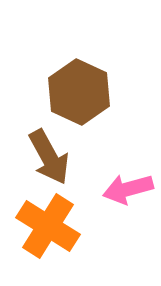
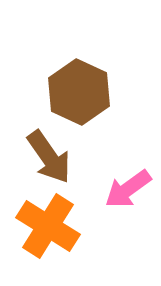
brown arrow: rotated 6 degrees counterclockwise
pink arrow: rotated 21 degrees counterclockwise
